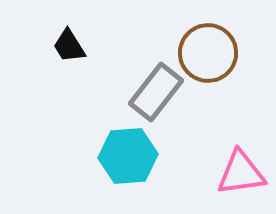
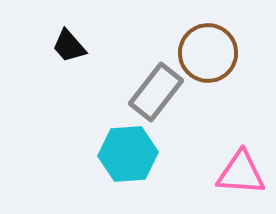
black trapezoid: rotated 9 degrees counterclockwise
cyan hexagon: moved 2 px up
pink triangle: rotated 12 degrees clockwise
